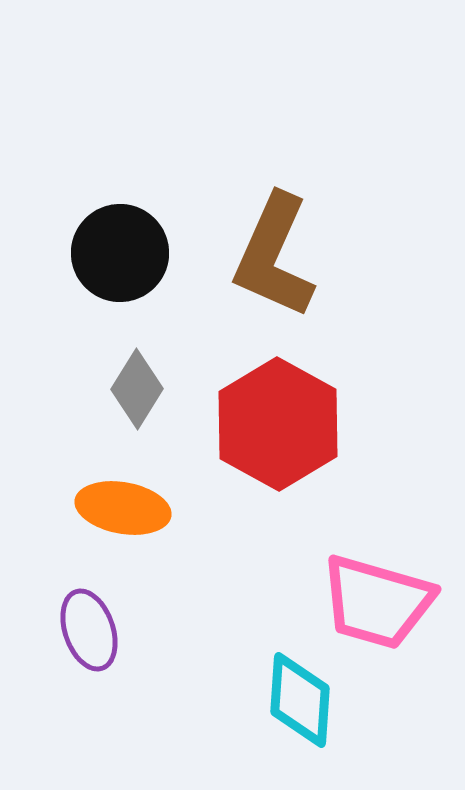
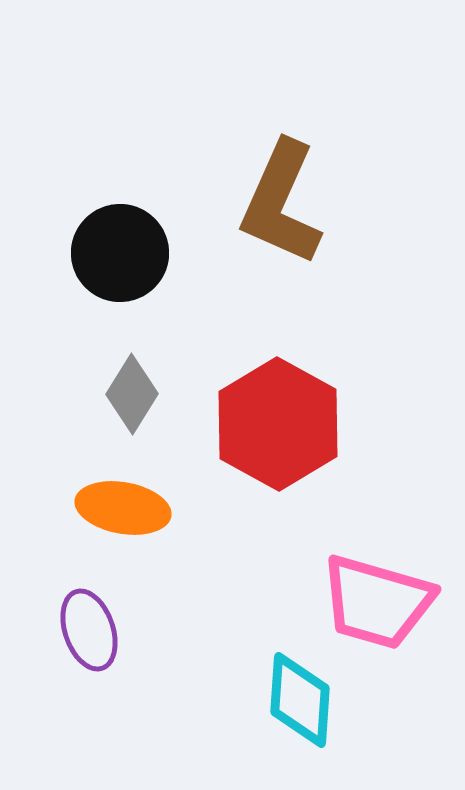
brown L-shape: moved 7 px right, 53 px up
gray diamond: moved 5 px left, 5 px down
